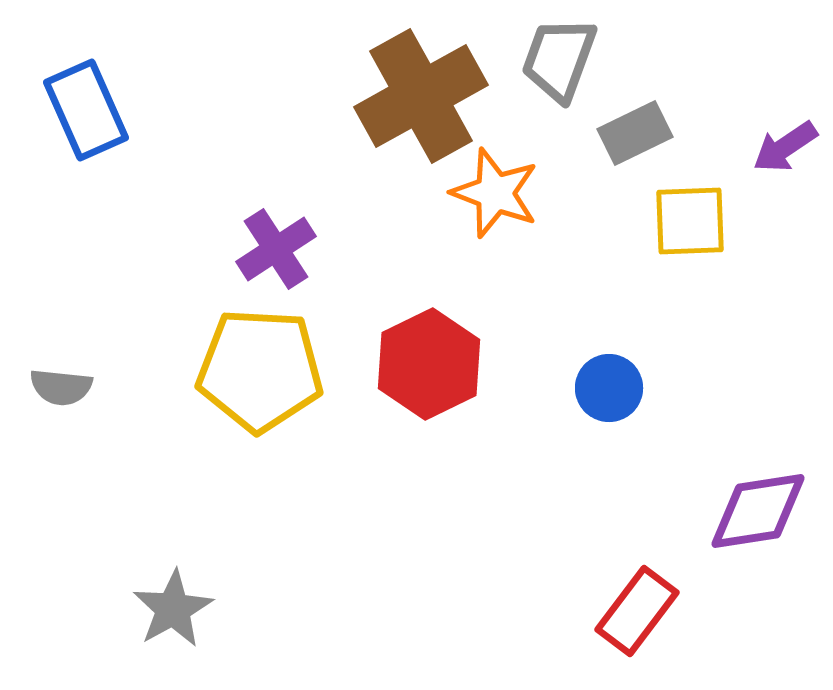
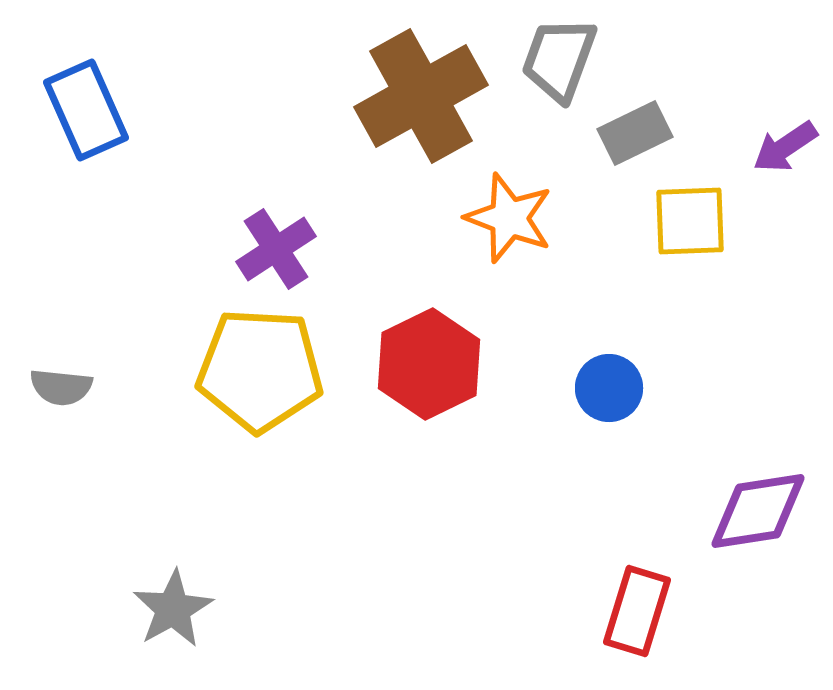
orange star: moved 14 px right, 25 px down
red rectangle: rotated 20 degrees counterclockwise
